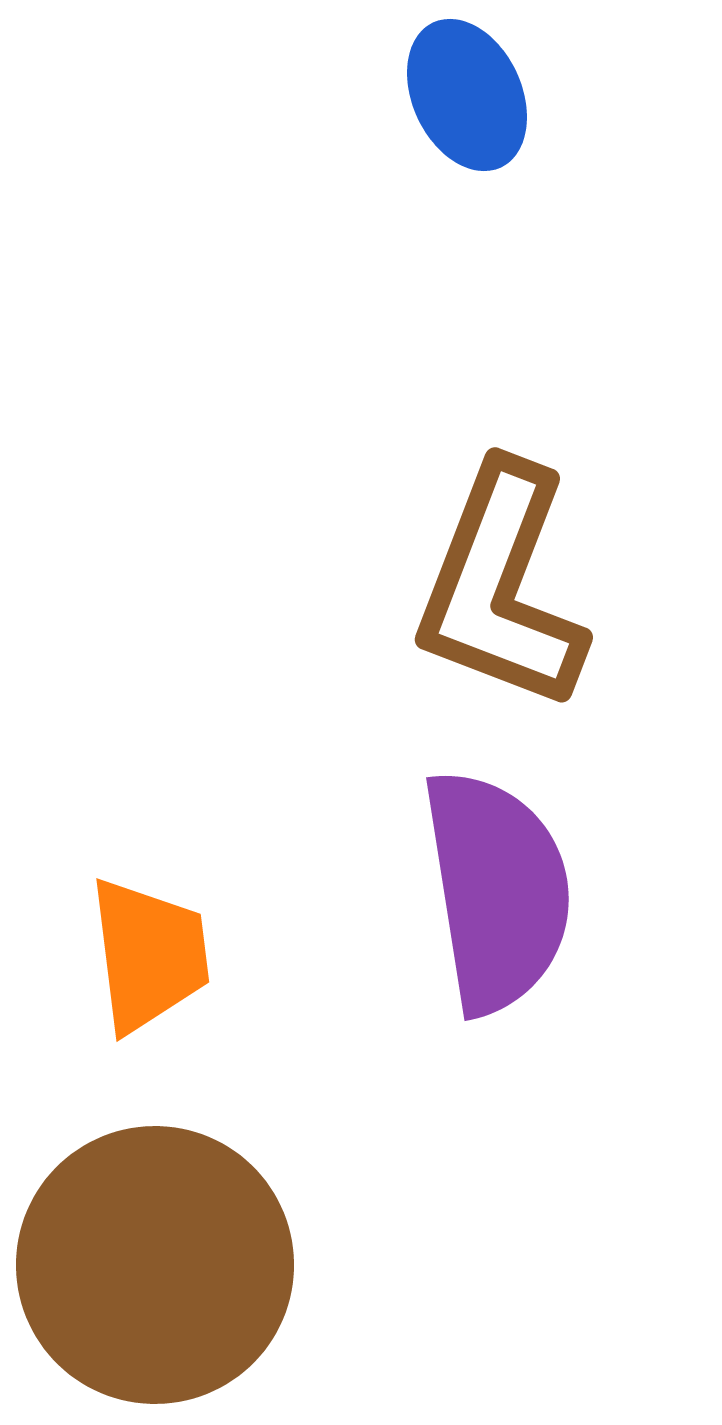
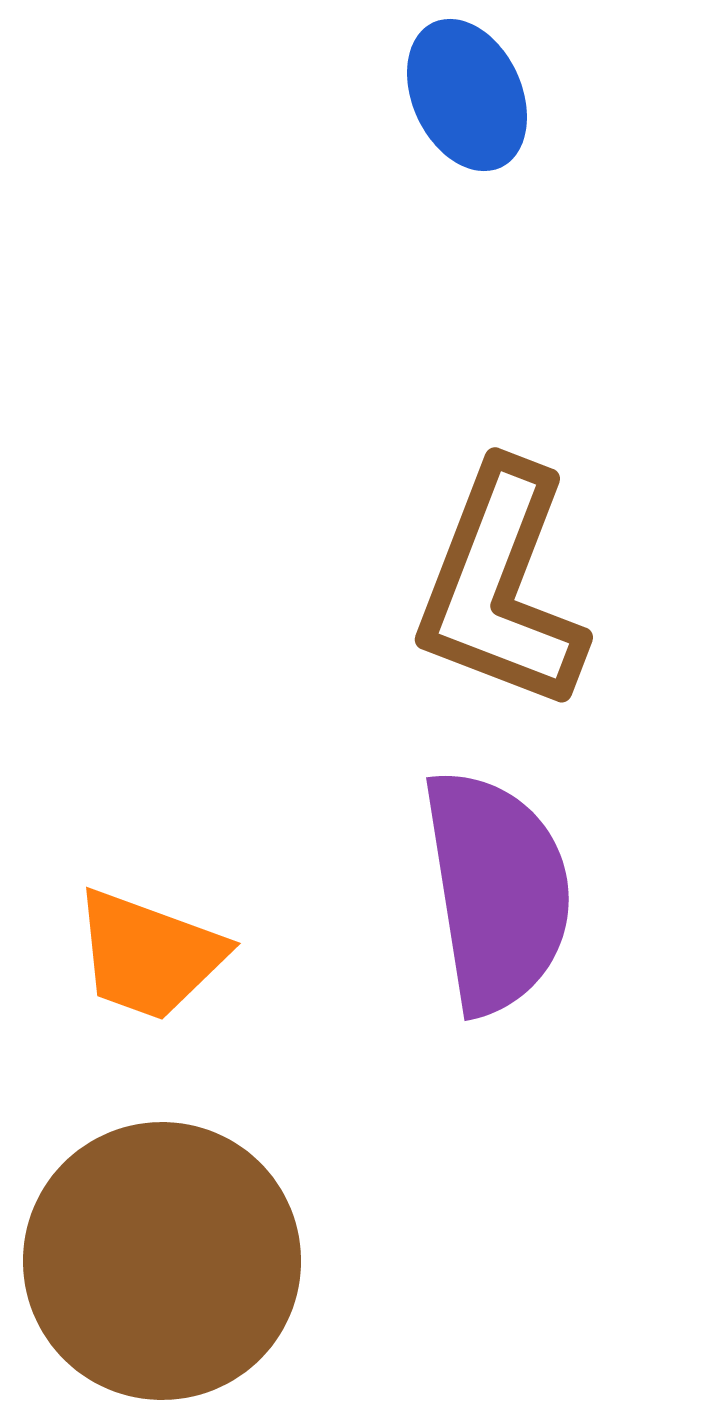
orange trapezoid: rotated 117 degrees clockwise
brown circle: moved 7 px right, 4 px up
